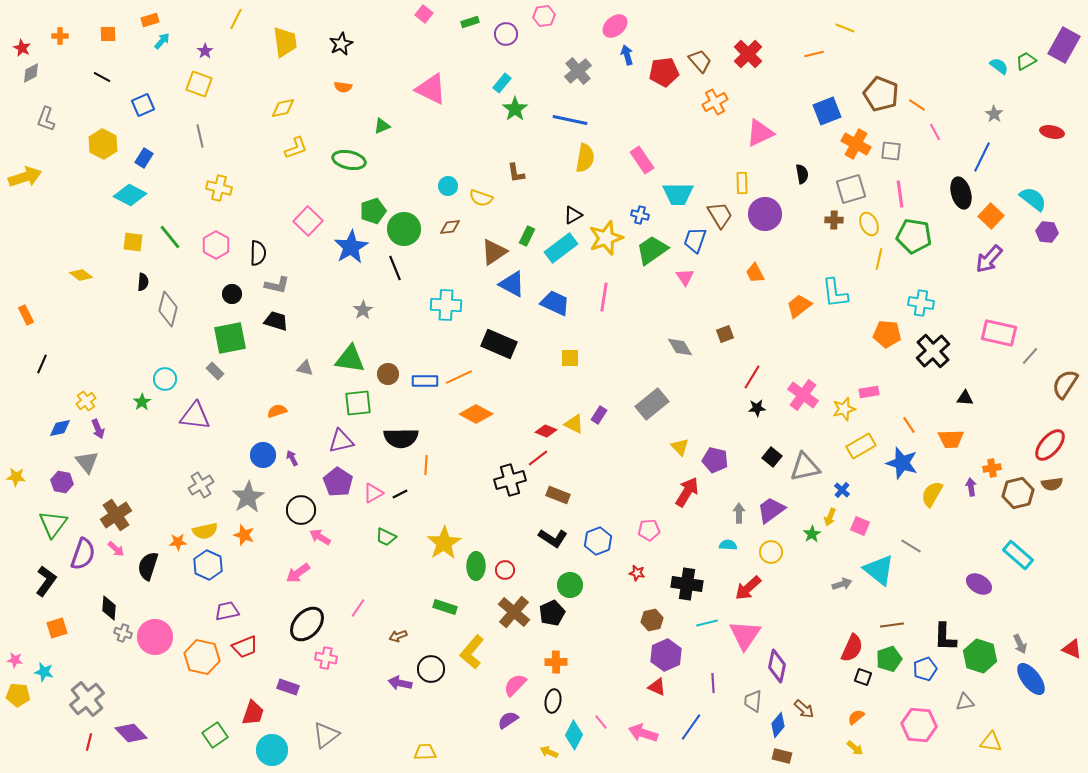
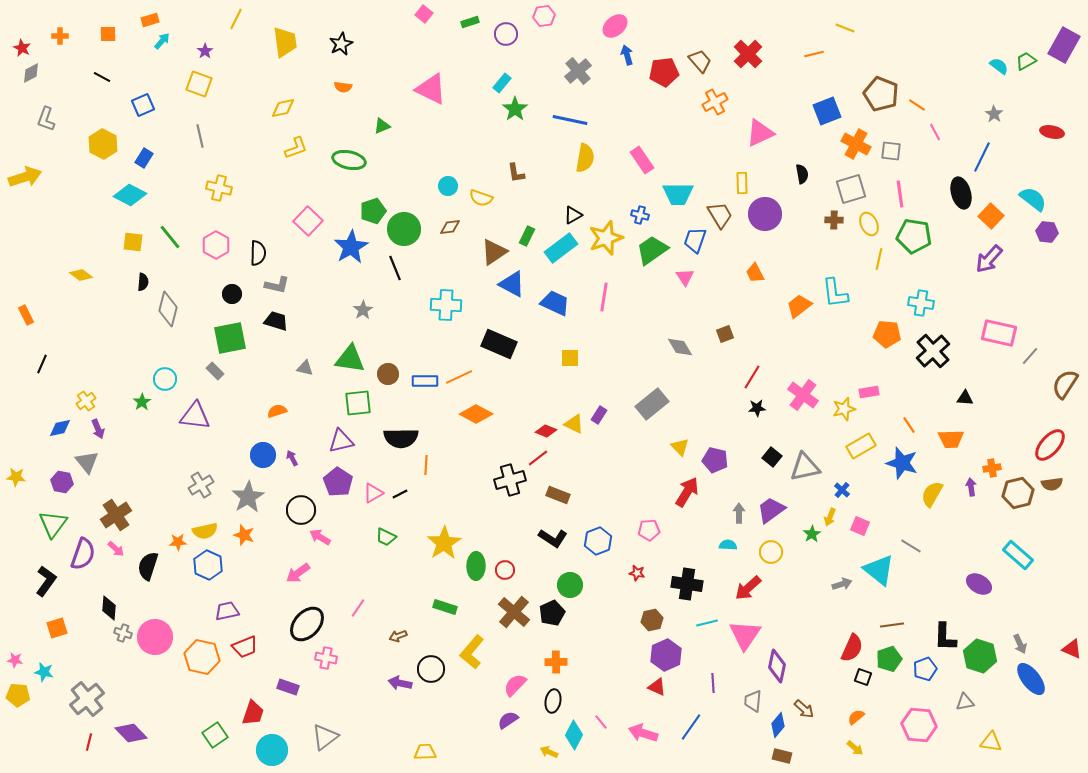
gray triangle at (326, 735): moved 1 px left, 2 px down
